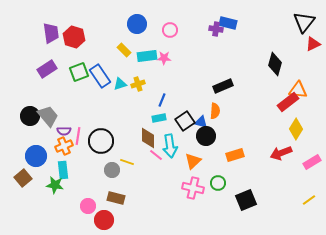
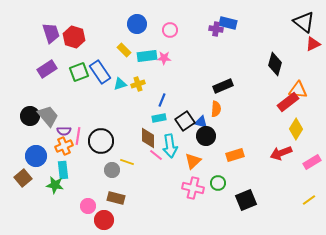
black triangle at (304, 22): rotated 30 degrees counterclockwise
purple trapezoid at (51, 33): rotated 10 degrees counterclockwise
blue rectangle at (100, 76): moved 4 px up
orange semicircle at (215, 111): moved 1 px right, 2 px up
